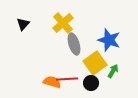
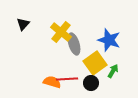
yellow cross: moved 2 px left, 9 px down; rotated 10 degrees counterclockwise
